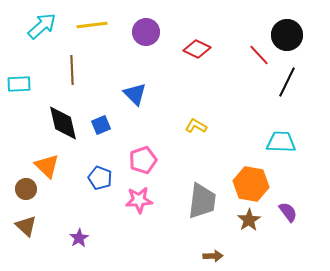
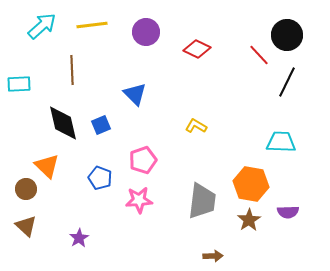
purple semicircle: rotated 125 degrees clockwise
